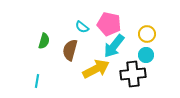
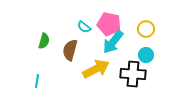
cyan semicircle: moved 2 px right
yellow circle: moved 1 px left, 5 px up
cyan arrow: moved 1 px left, 4 px up
black cross: rotated 10 degrees clockwise
